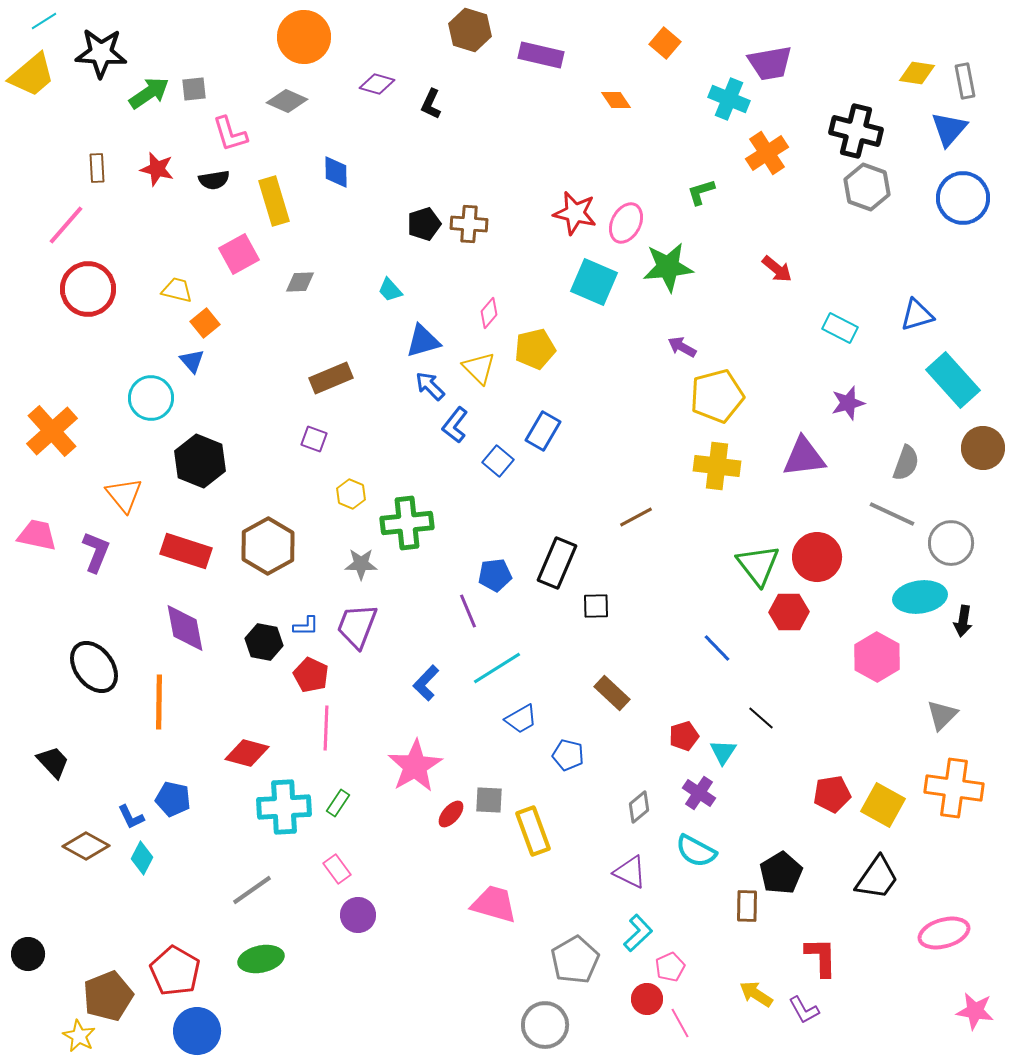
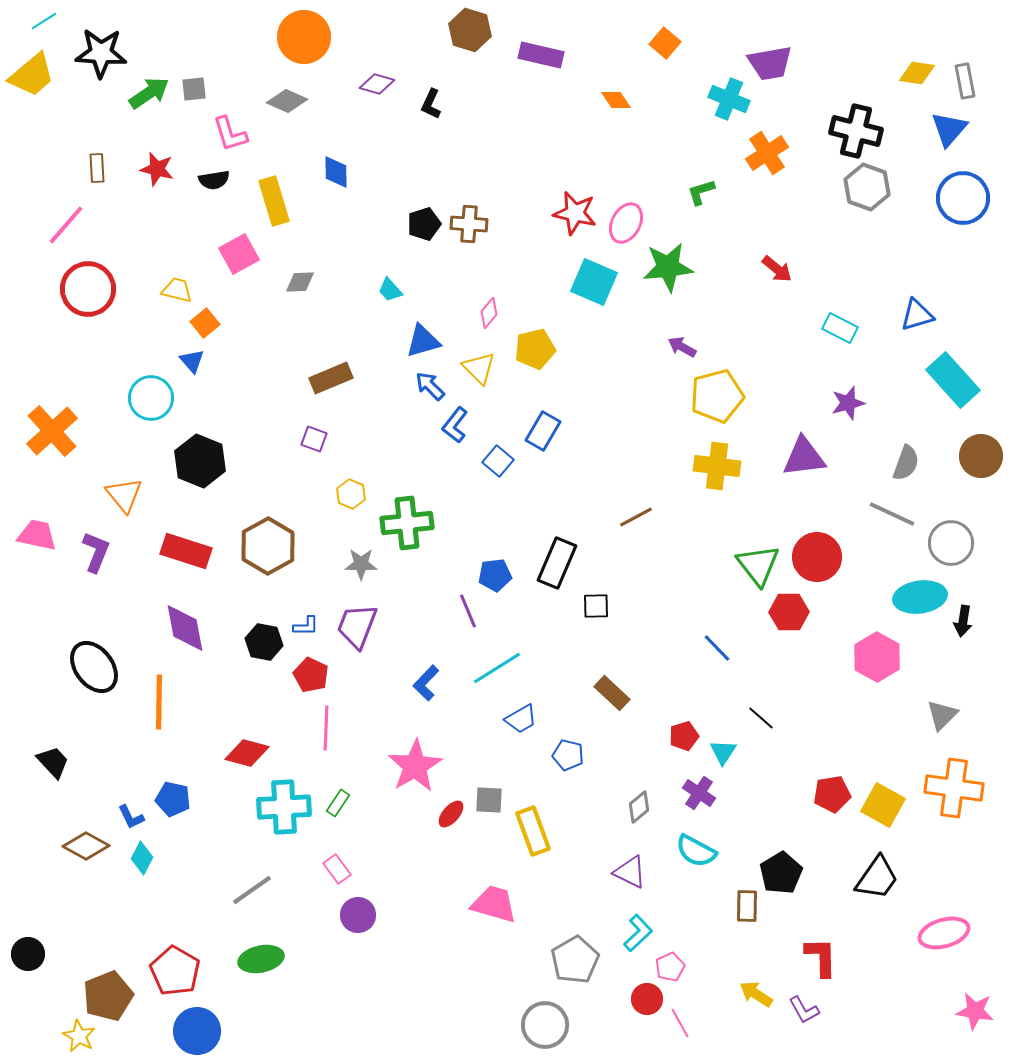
brown circle at (983, 448): moved 2 px left, 8 px down
